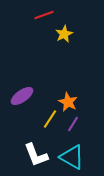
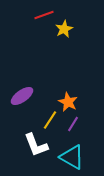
yellow star: moved 5 px up
yellow line: moved 1 px down
white L-shape: moved 10 px up
